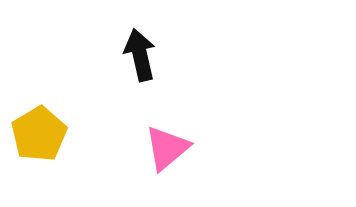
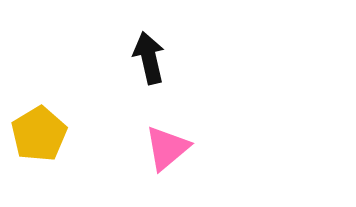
black arrow: moved 9 px right, 3 px down
